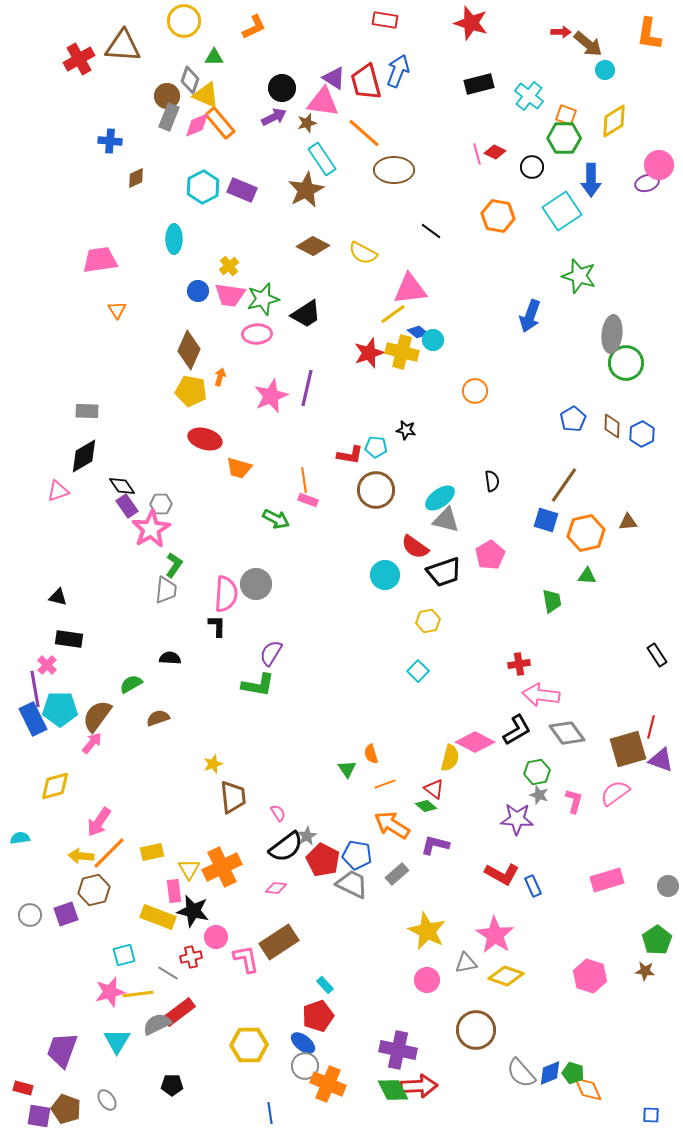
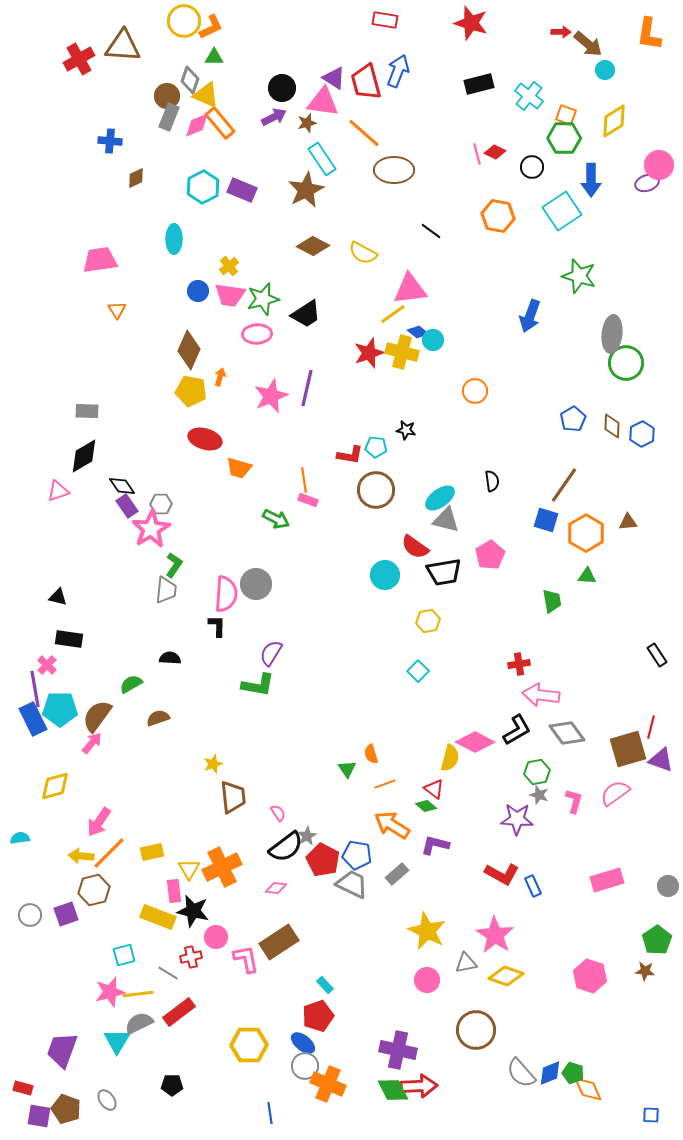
orange L-shape at (254, 27): moved 43 px left
orange hexagon at (586, 533): rotated 18 degrees counterclockwise
black trapezoid at (444, 572): rotated 9 degrees clockwise
gray semicircle at (157, 1024): moved 18 px left, 1 px up
